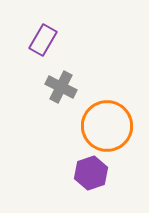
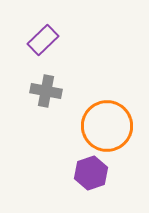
purple rectangle: rotated 16 degrees clockwise
gray cross: moved 15 px left, 4 px down; rotated 16 degrees counterclockwise
